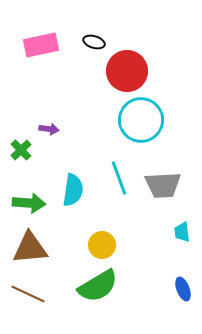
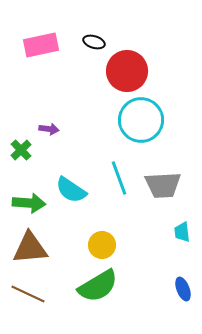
cyan semicircle: moved 2 px left; rotated 116 degrees clockwise
